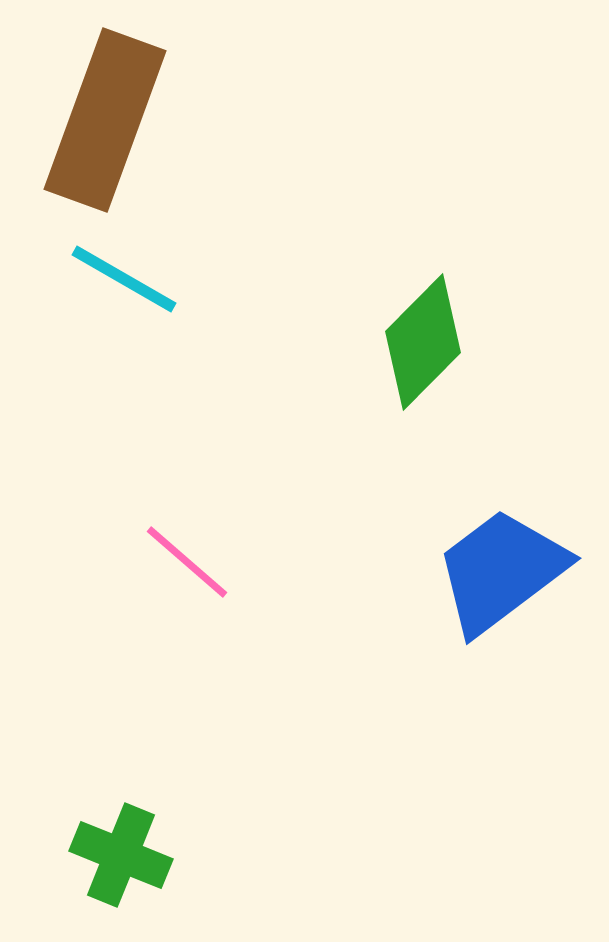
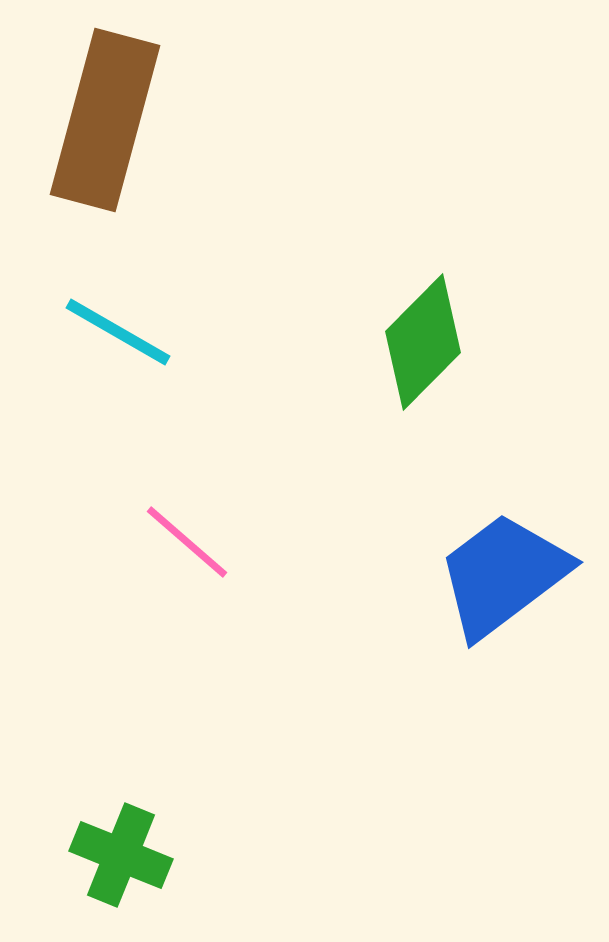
brown rectangle: rotated 5 degrees counterclockwise
cyan line: moved 6 px left, 53 px down
pink line: moved 20 px up
blue trapezoid: moved 2 px right, 4 px down
